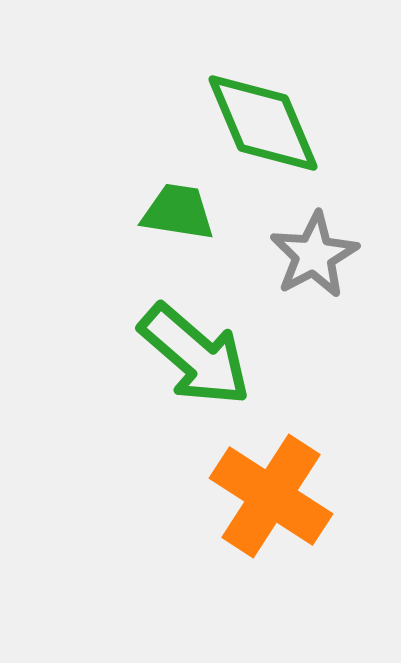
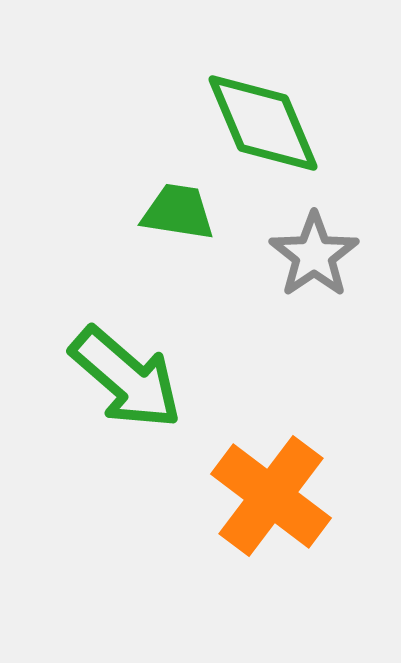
gray star: rotated 6 degrees counterclockwise
green arrow: moved 69 px left, 23 px down
orange cross: rotated 4 degrees clockwise
